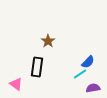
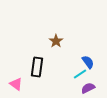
brown star: moved 8 px right
blue semicircle: rotated 80 degrees counterclockwise
purple semicircle: moved 5 px left; rotated 16 degrees counterclockwise
